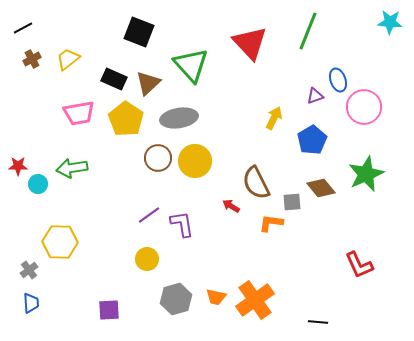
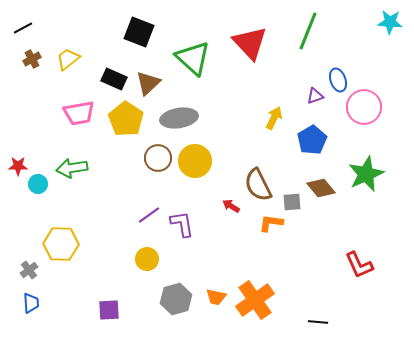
green triangle at (191, 65): moved 2 px right, 7 px up; rotated 6 degrees counterclockwise
brown semicircle at (256, 183): moved 2 px right, 2 px down
yellow hexagon at (60, 242): moved 1 px right, 2 px down
